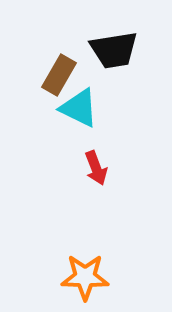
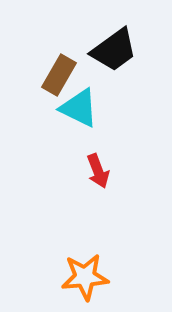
black trapezoid: rotated 27 degrees counterclockwise
red arrow: moved 2 px right, 3 px down
orange star: rotated 6 degrees counterclockwise
